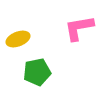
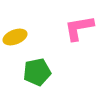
yellow ellipse: moved 3 px left, 2 px up
